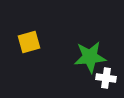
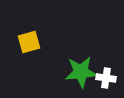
green star: moved 9 px left, 15 px down
